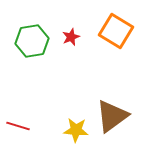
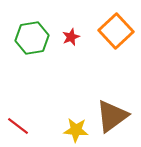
orange square: rotated 16 degrees clockwise
green hexagon: moved 3 px up
red line: rotated 20 degrees clockwise
